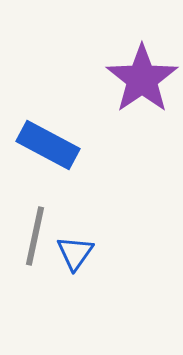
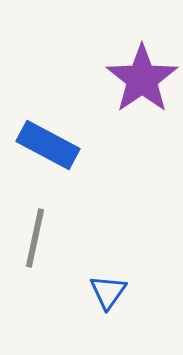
gray line: moved 2 px down
blue triangle: moved 33 px right, 39 px down
